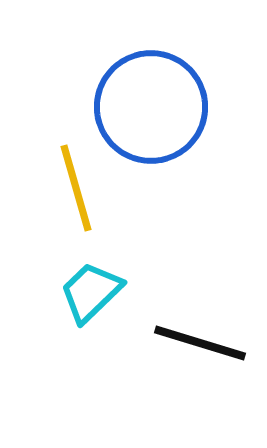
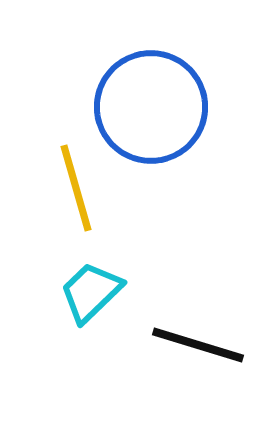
black line: moved 2 px left, 2 px down
